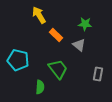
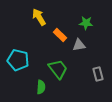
yellow arrow: moved 2 px down
green star: moved 1 px right, 1 px up
orange rectangle: moved 4 px right
gray triangle: rotated 48 degrees counterclockwise
gray rectangle: rotated 24 degrees counterclockwise
green semicircle: moved 1 px right
